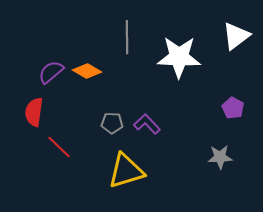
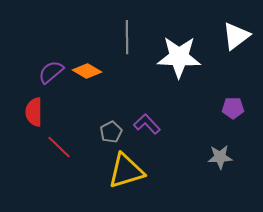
purple pentagon: rotated 30 degrees counterclockwise
red semicircle: rotated 8 degrees counterclockwise
gray pentagon: moved 1 px left, 9 px down; rotated 30 degrees counterclockwise
